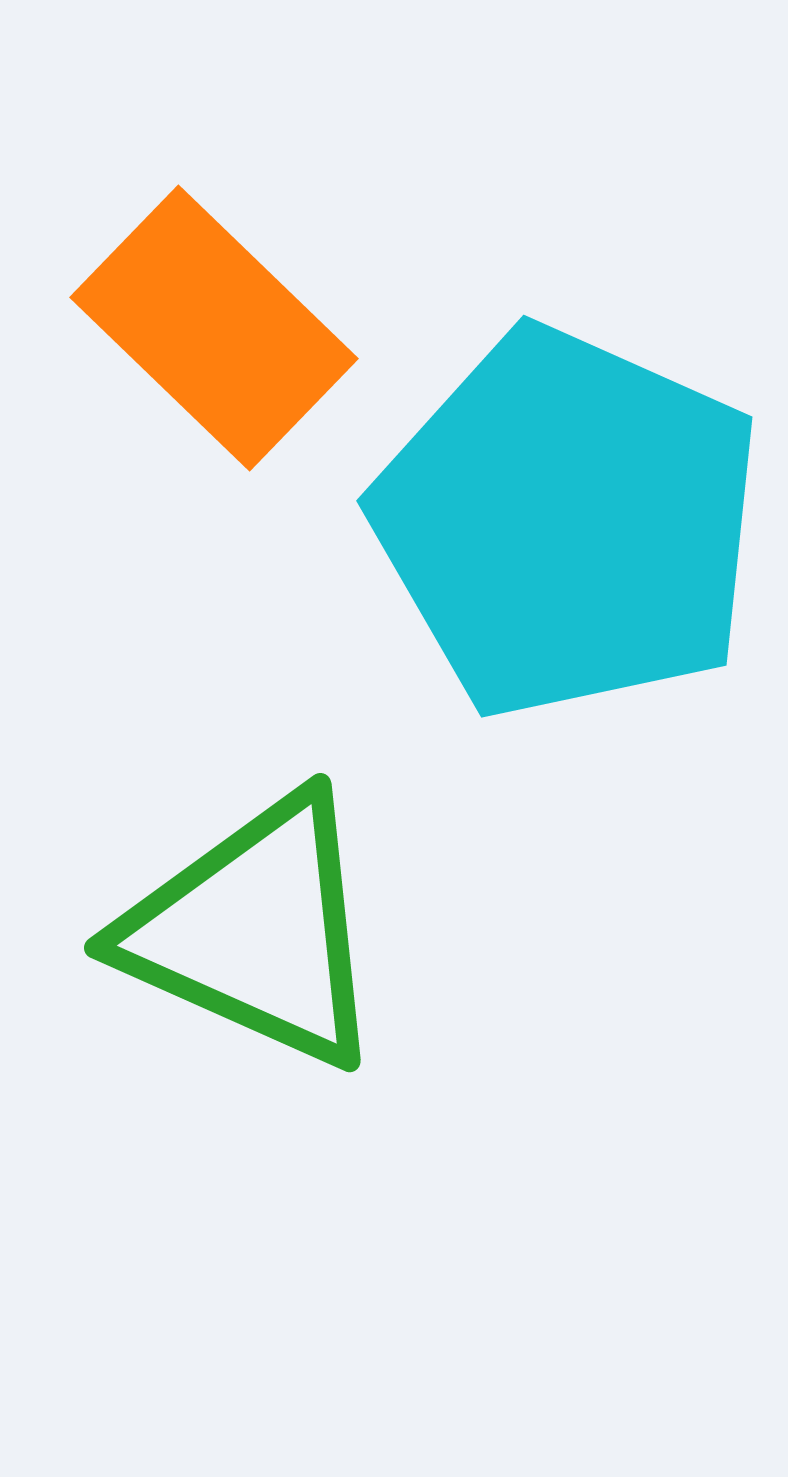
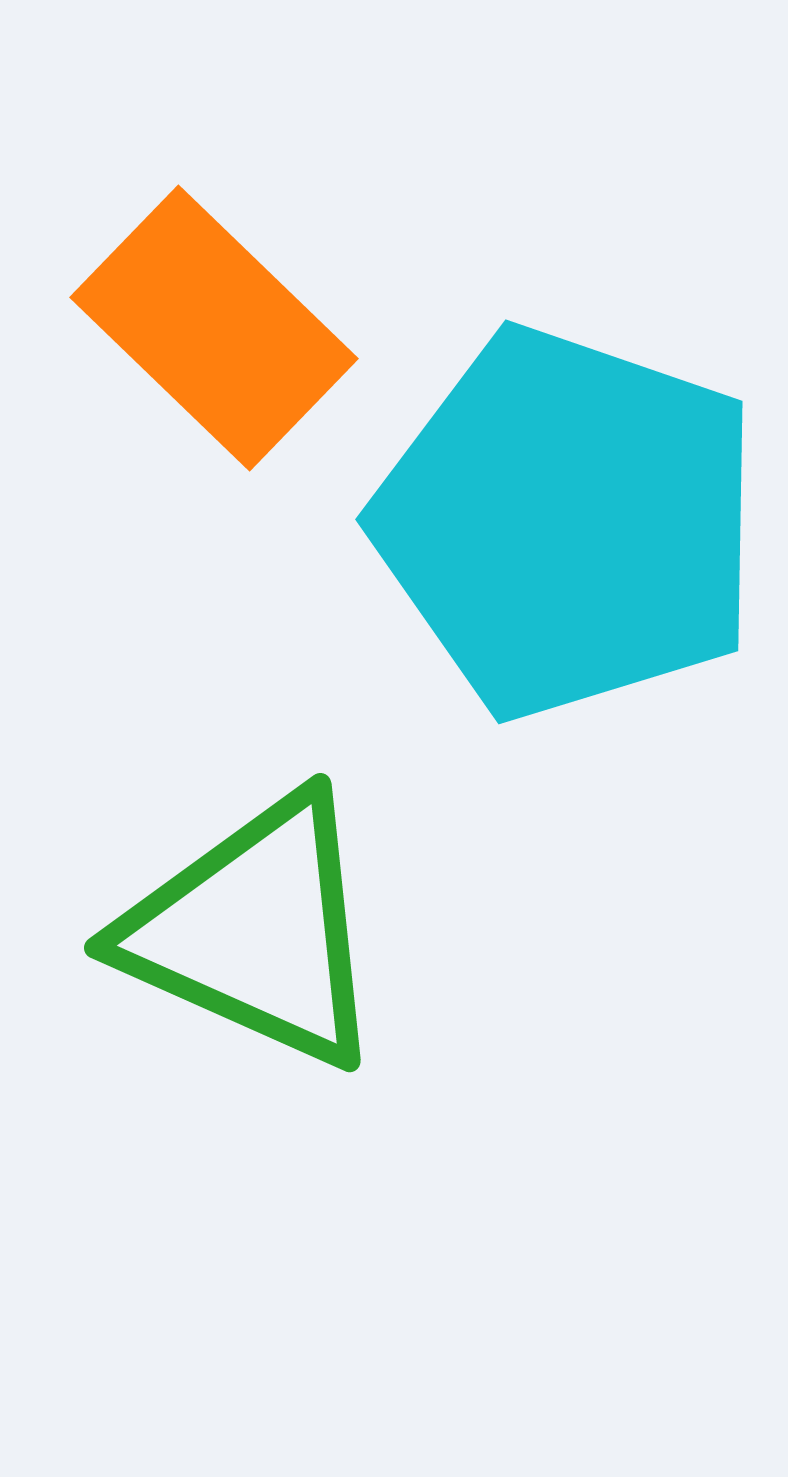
cyan pentagon: rotated 5 degrees counterclockwise
